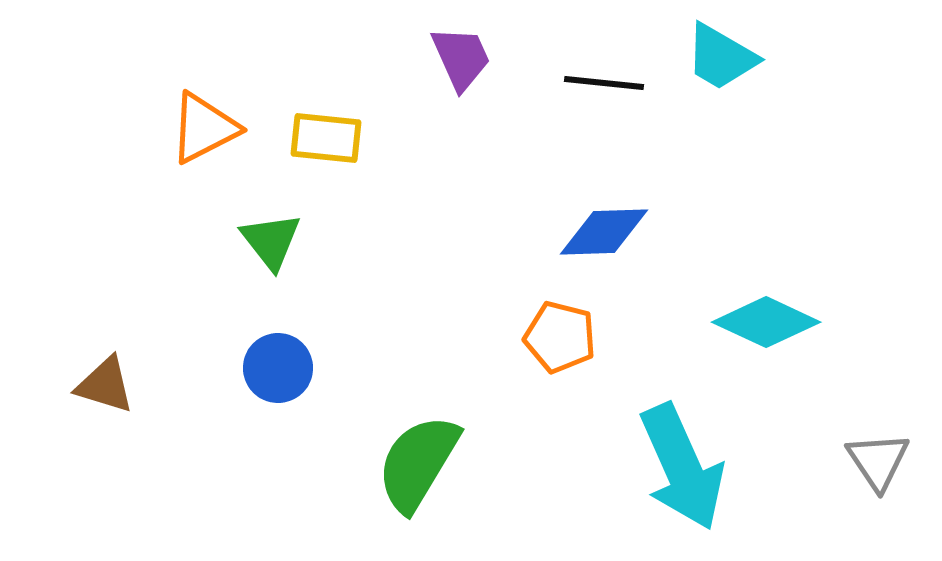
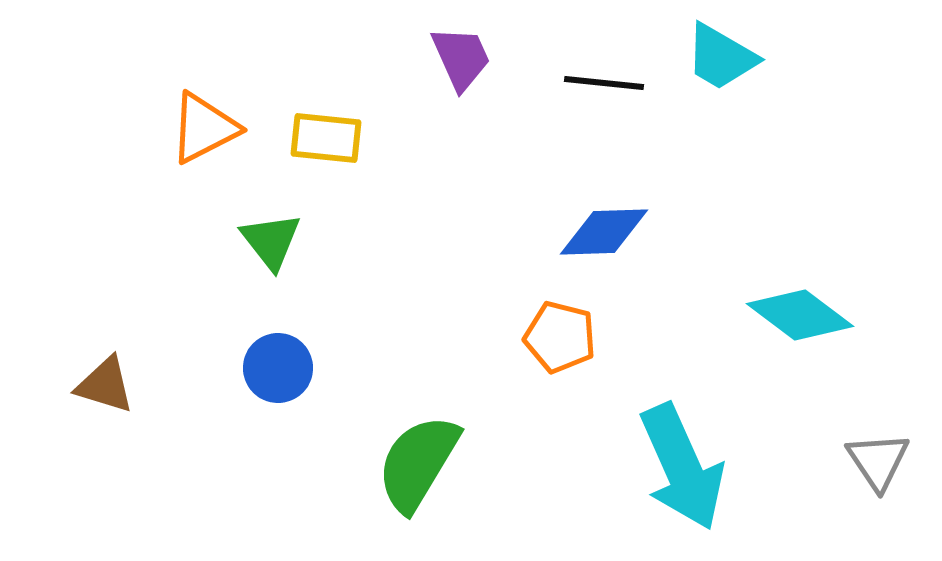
cyan diamond: moved 34 px right, 7 px up; rotated 12 degrees clockwise
